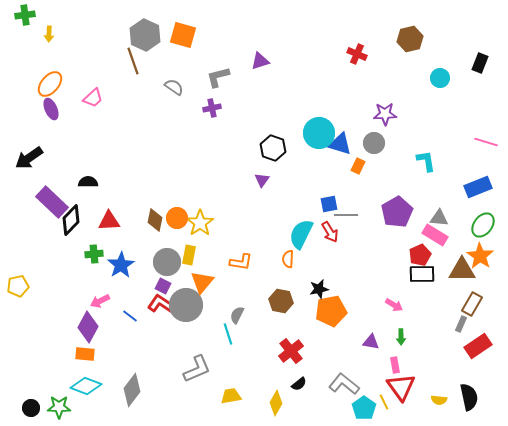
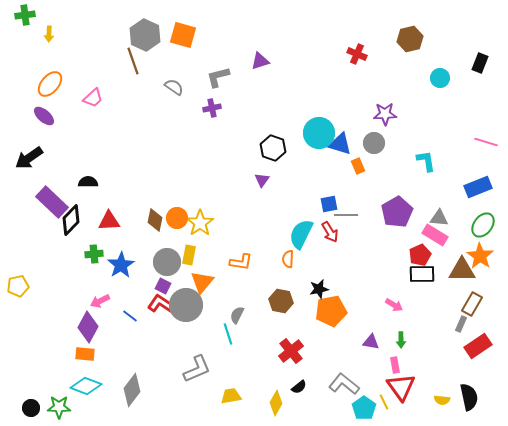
purple ellipse at (51, 109): moved 7 px left, 7 px down; rotated 25 degrees counterclockwise
orange rectangle at (358, 166): rotated 49 degrees counterclockwise
green arrow at (401, 337): moved 3 px down
black semicircle at (299, 384): moved 3 px down
yellow semicircle at (439, 400): moved 3 px right
